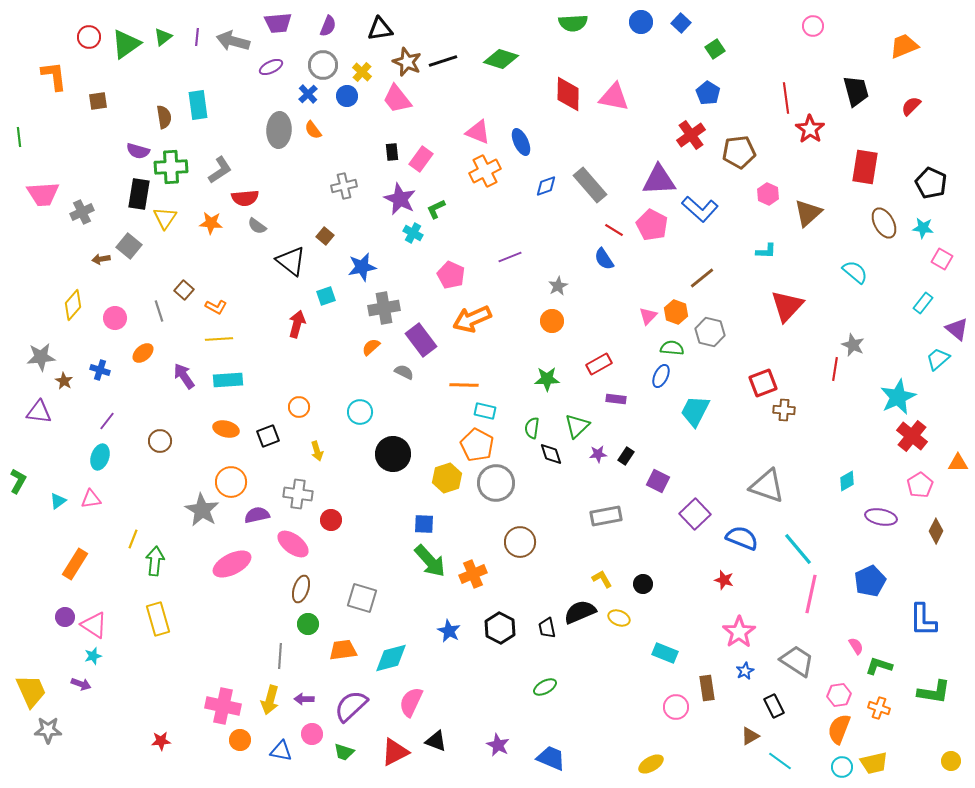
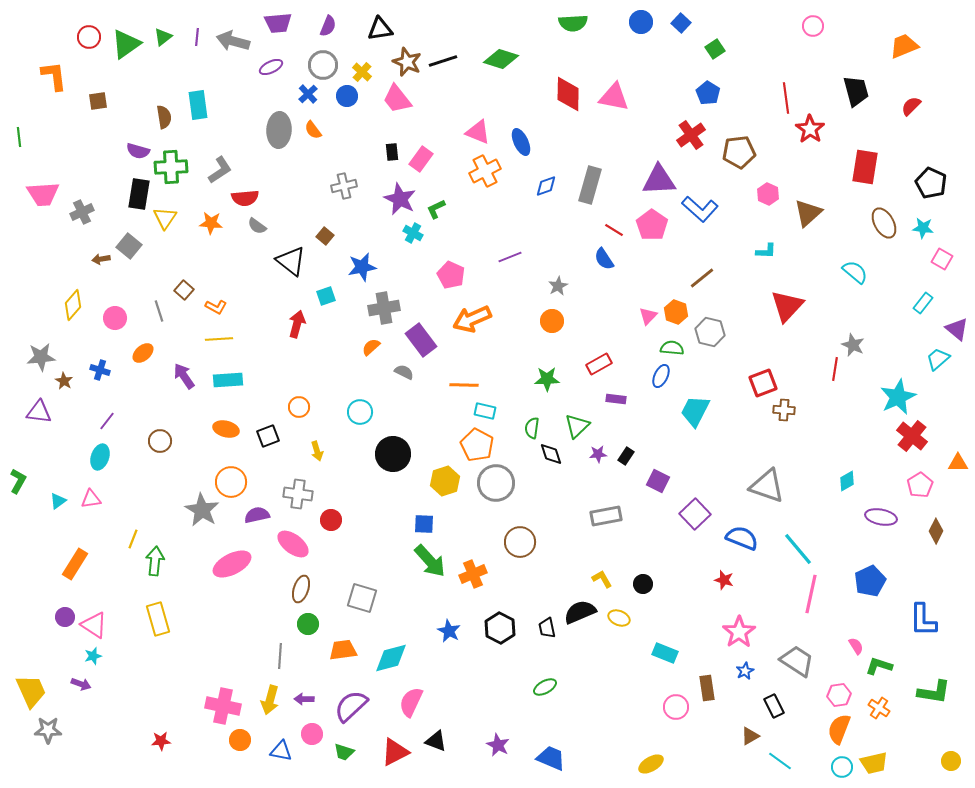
gray rectangle at (590, 185): rotated 57 degrees clockwise
pink pentagon at (652, 225): rotated 8 degrees clockwise
yellow hexagon at (447, 478): moved 2 px left, 3 px down
orange cross at (879, 708): rotated 15 degrees clockwise
